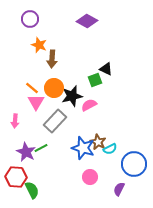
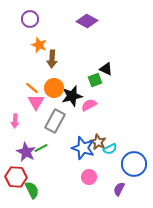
gray rectangle: rotated 15 degrees counterclockwise
pink circle: moved 1 px left
